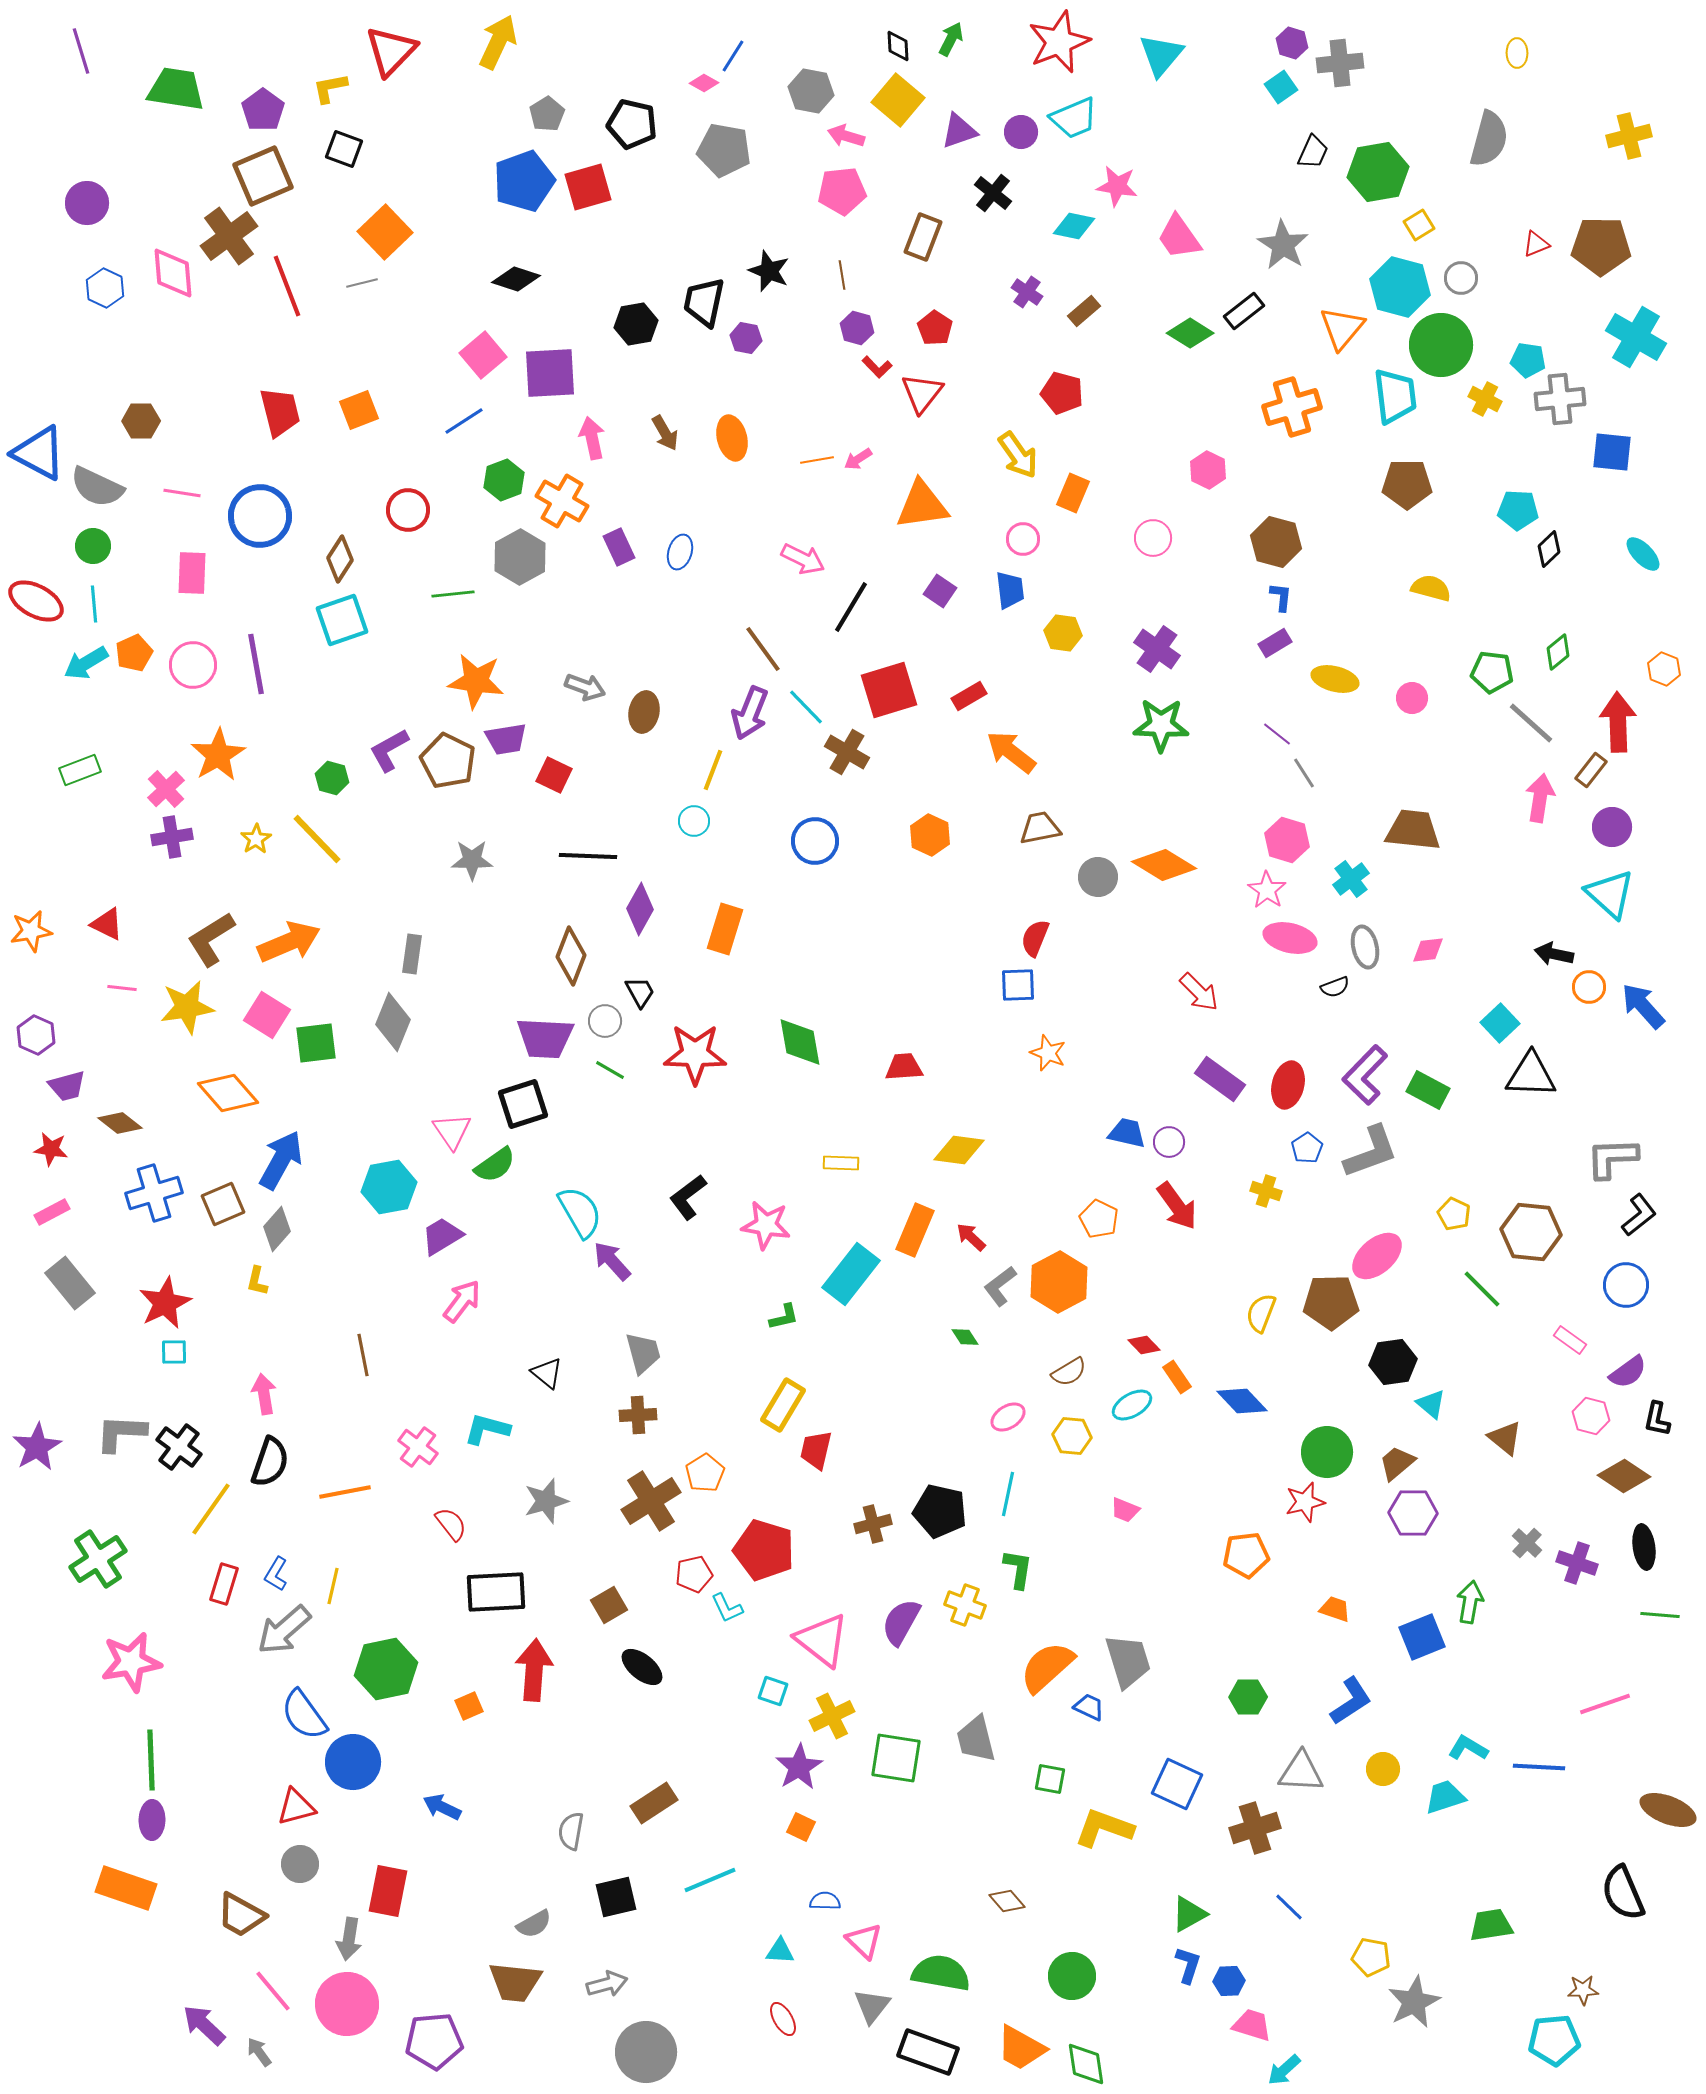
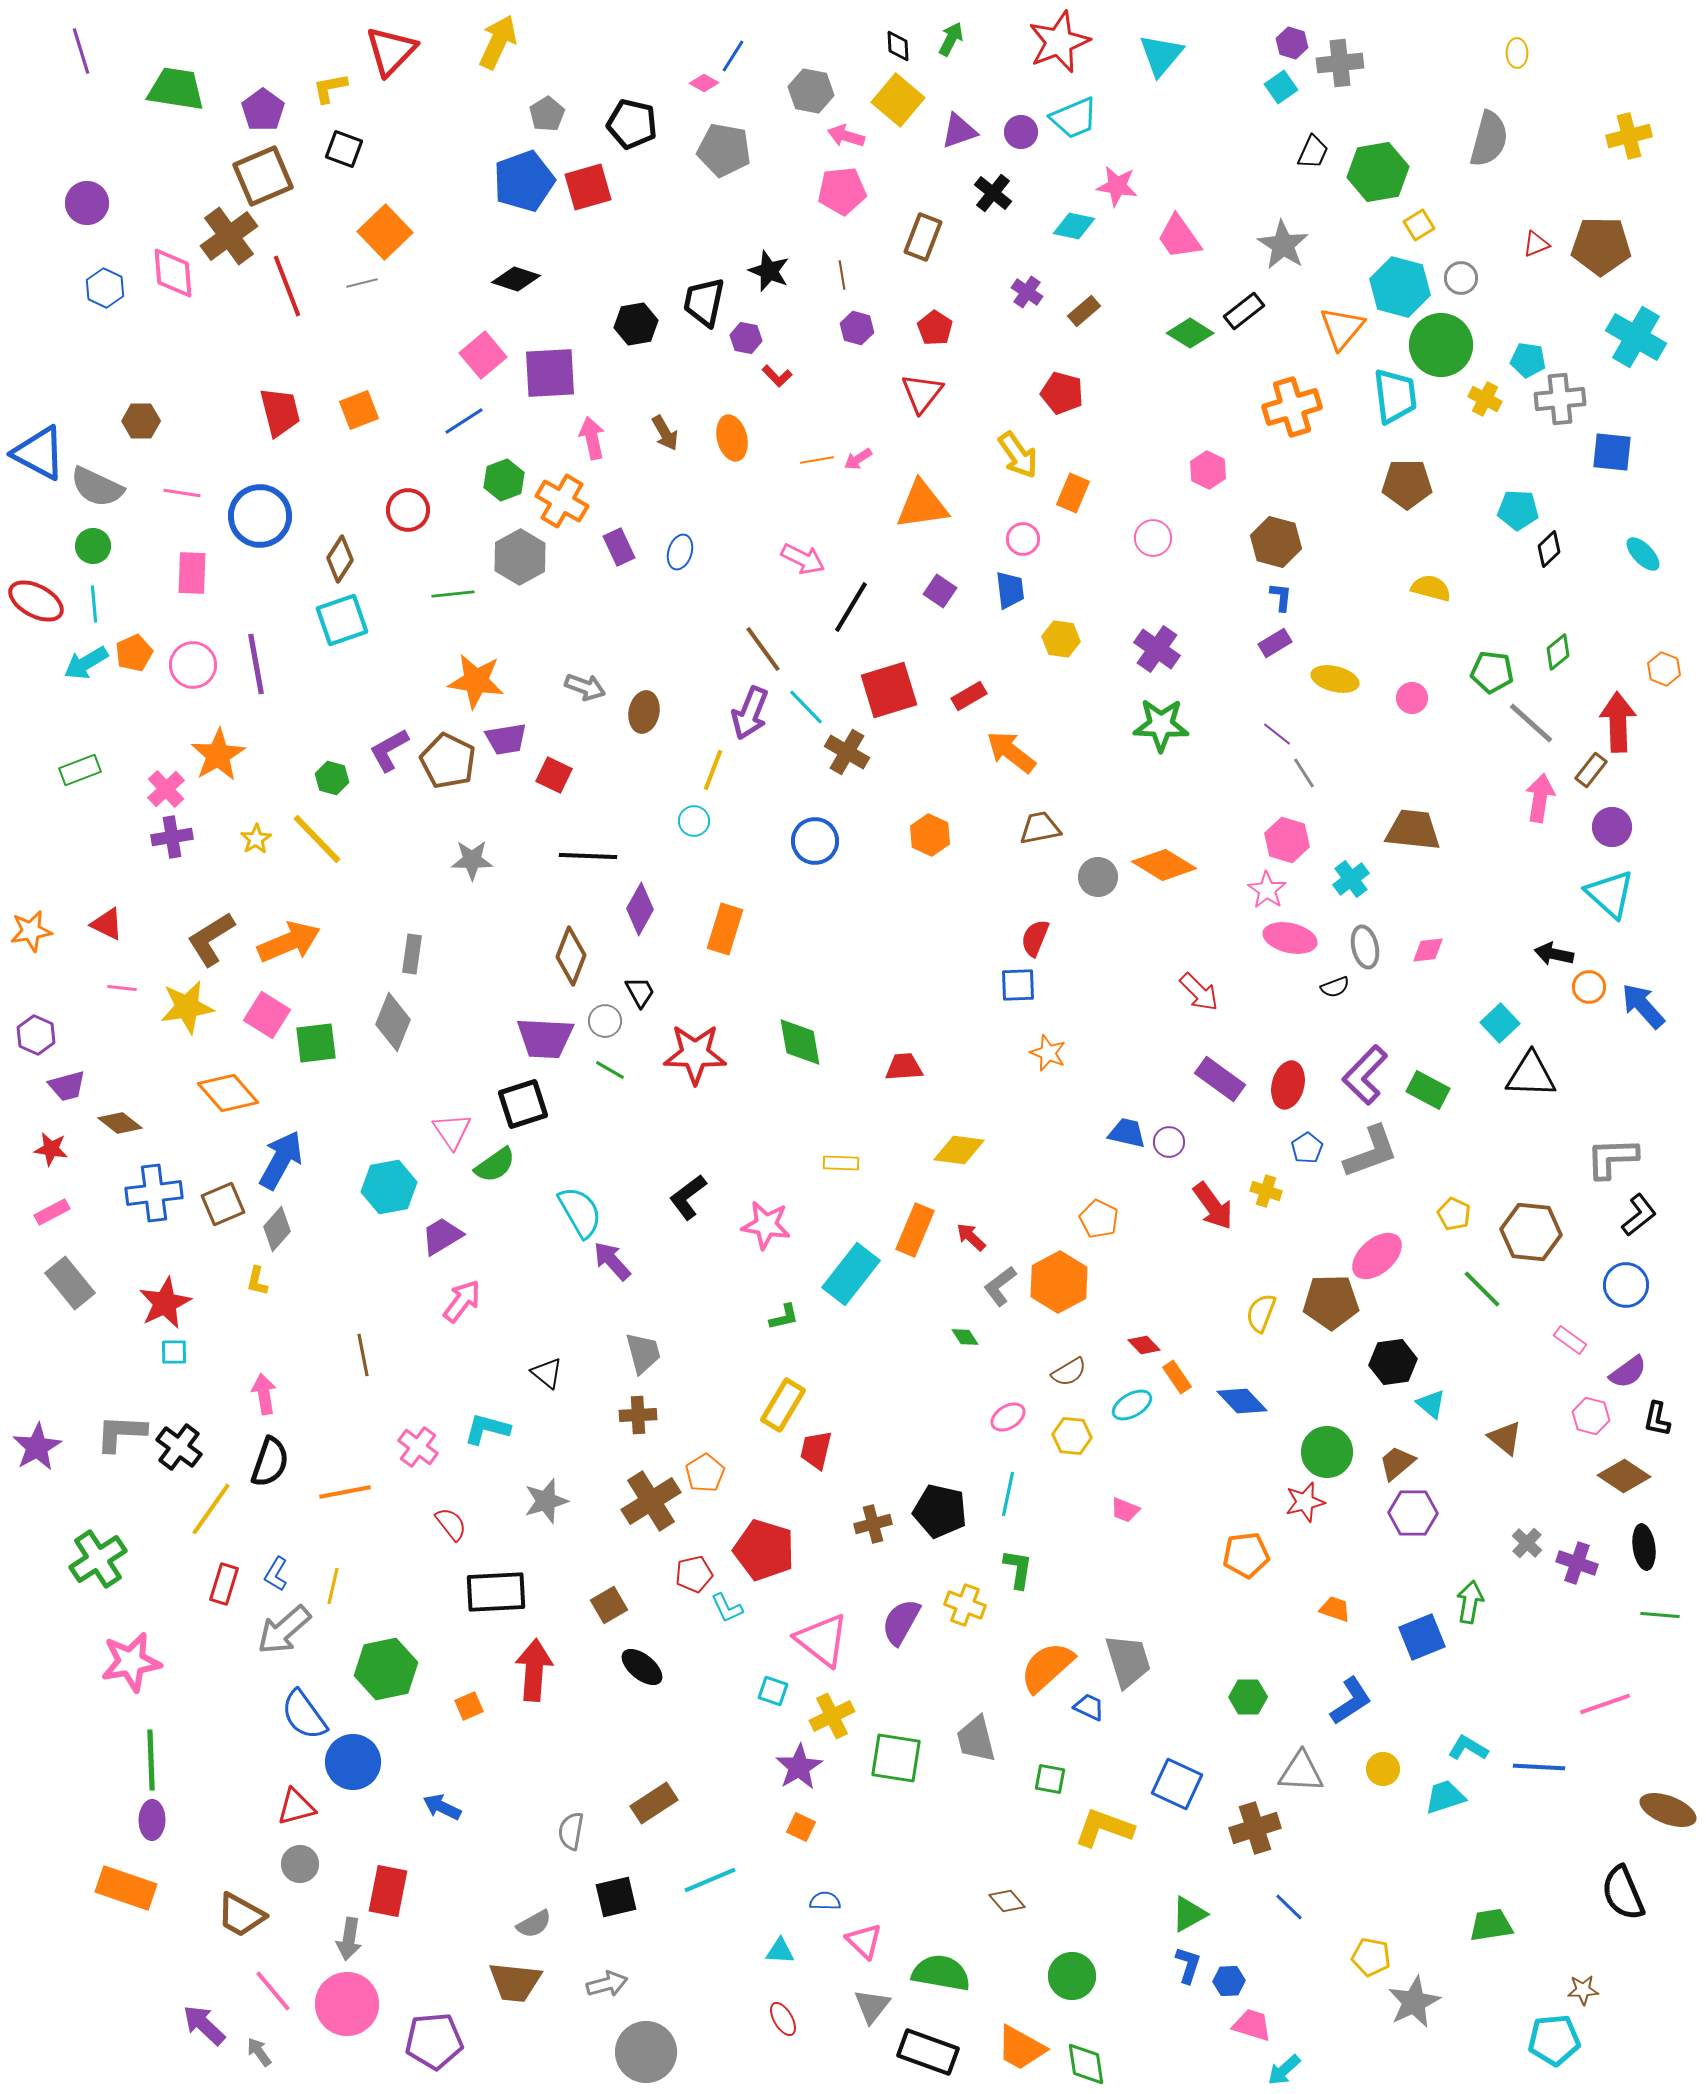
red L-shape at (877, 367): moved 100 px left, 9 px down
yellow hexagon at (1063, 633): moved 2 px left, 6 px down
blue cross at (154, 1193): rotated 10 degrees clockwise
red arrow at (1177, 1206): moved 36 px right
